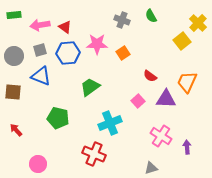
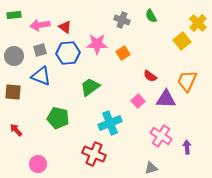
orange trapezoid: moved 1 px up
